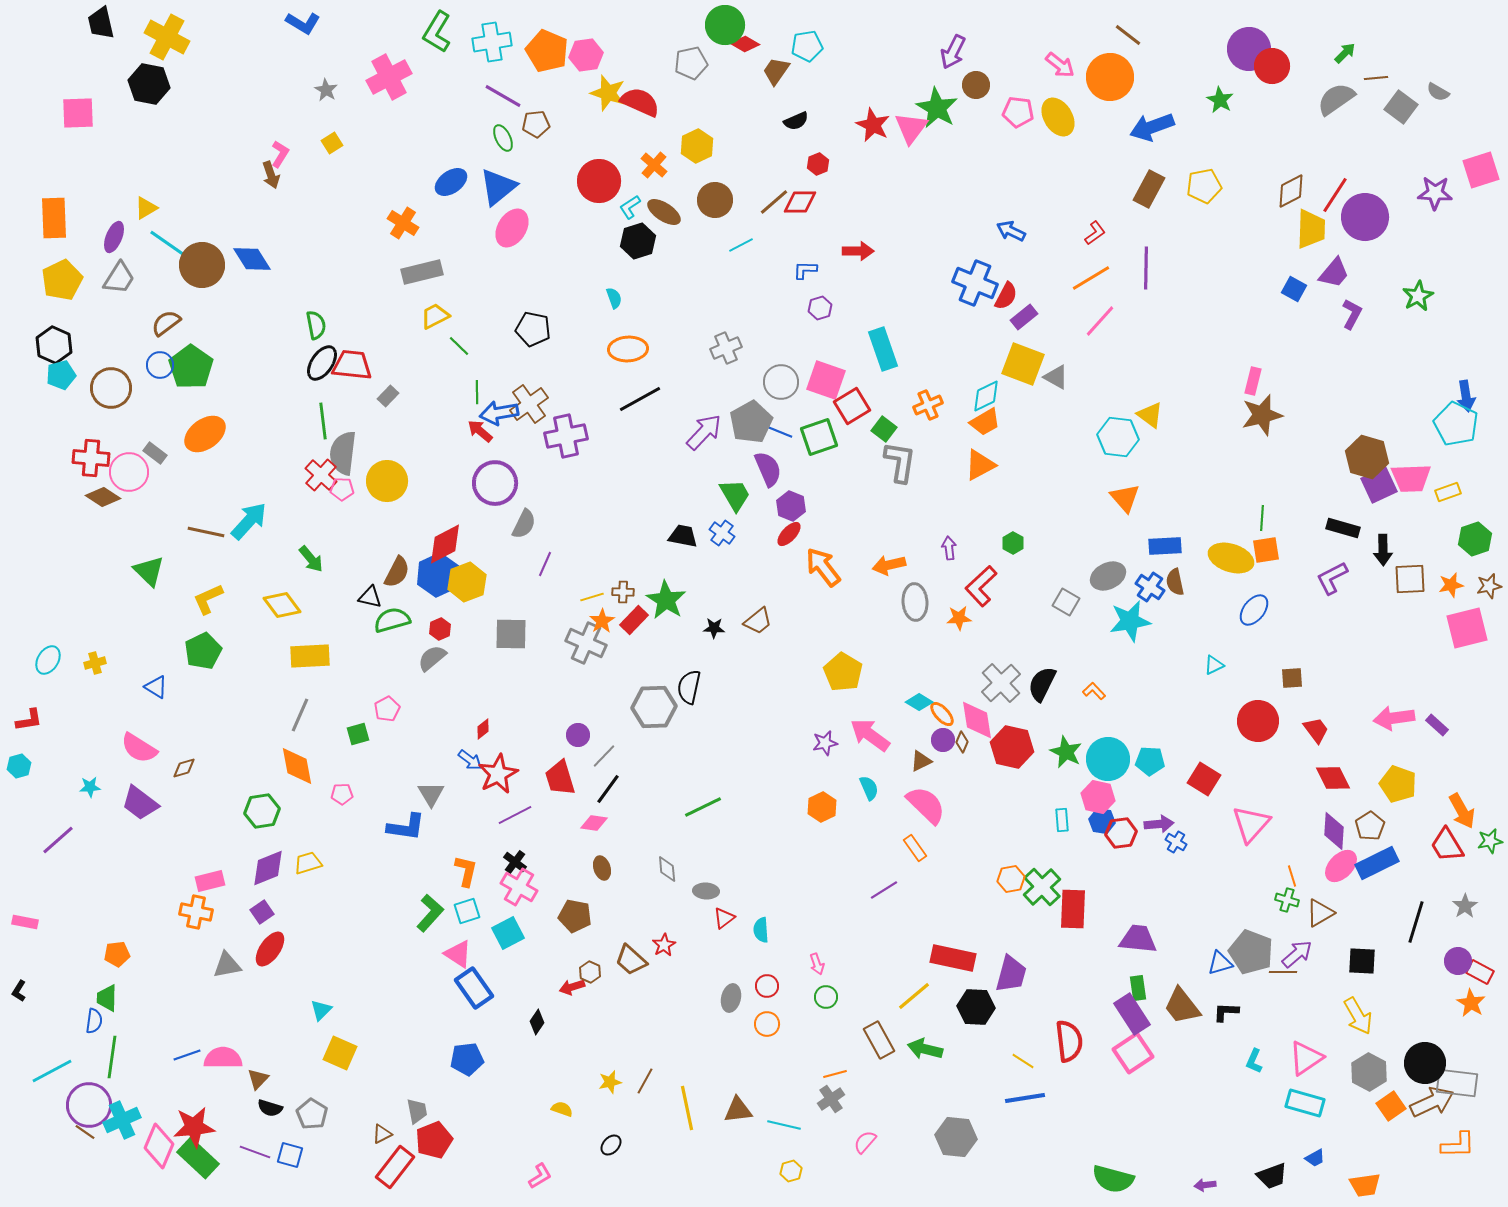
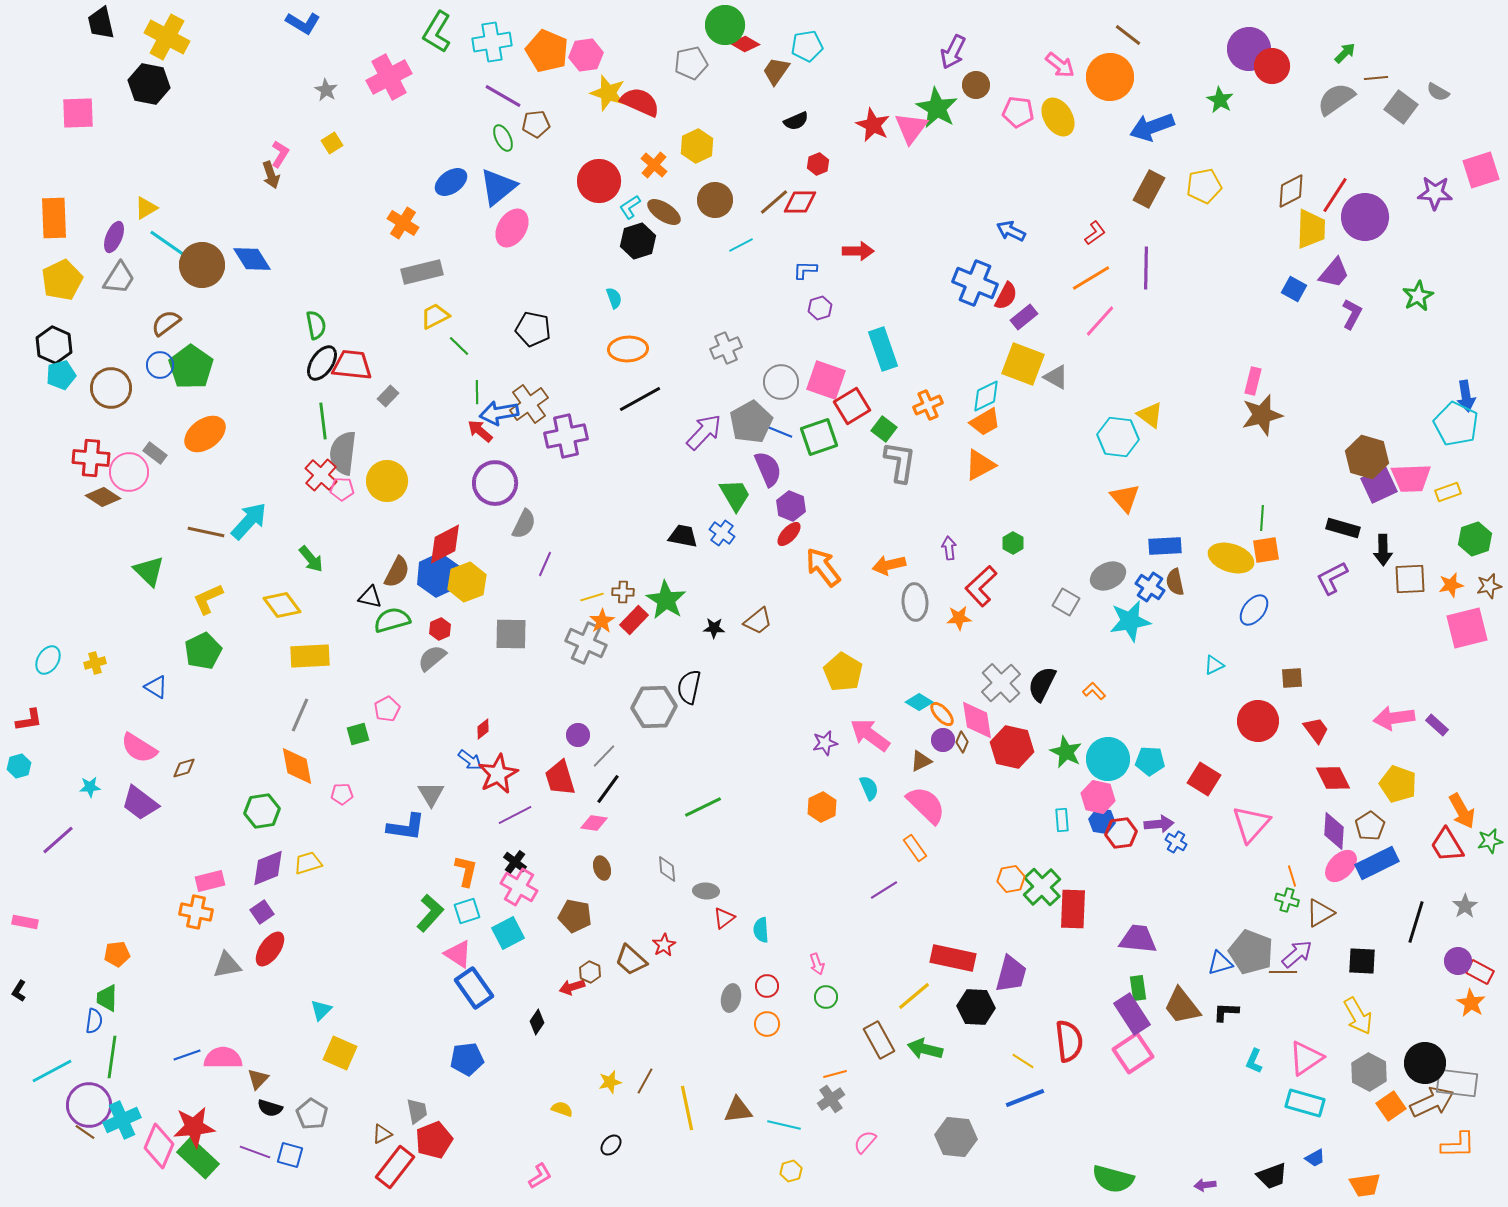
blue line at (1025, 1098): rotated 12 degrees counterclockwise
